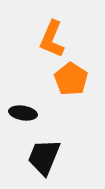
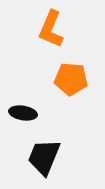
orange L-shape: moved 1 px left, 10 px up
orange pentagon: rotated 28 degrees counterclockwise
